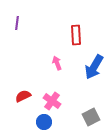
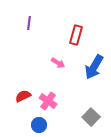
purple line: moved 12 px right
red rectangle: rotated 18 degrees clockwise
pink arrow: moved 1 px right; rotated 144 degrees clockwise
pink cross: moved 4 px left
gray square: rotated 18 degrees counterclockwise
blue circle: moved 5 px left, 3 px down
